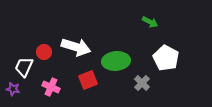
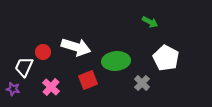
red circle: moved 1 px left
pink cross: rotated 18 degrees clockwise
